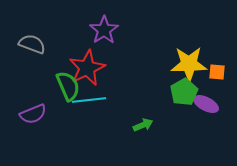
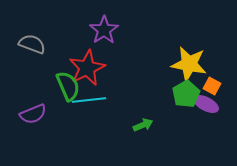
yellow star: rotated 12 degrees clockwise
orange square: moved 5 px left, 14 px down; rotated 24 degrees clockwise
green pentagon: moved 2 px right, 2 px down
